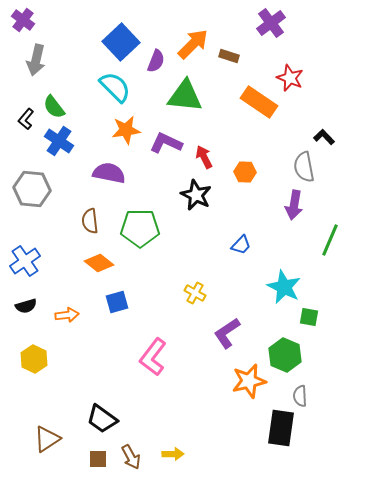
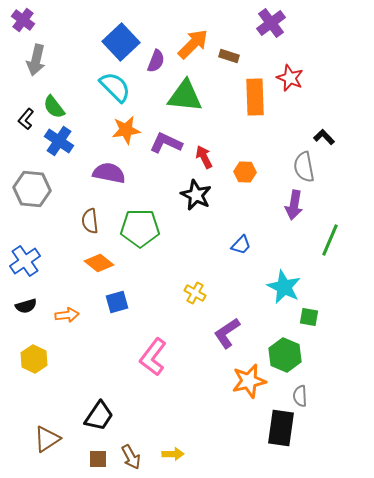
orange rectangle at (259, 102): moved 4 px left, 5 px up; rotated 54 degrees clockwise
black trapezoid at (102, 419): moved 3 px left, 3 px up; rotated 92 degrees counterclockwise
